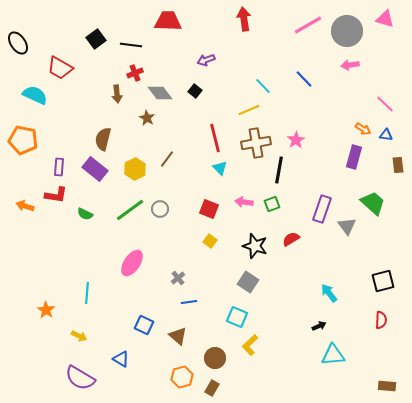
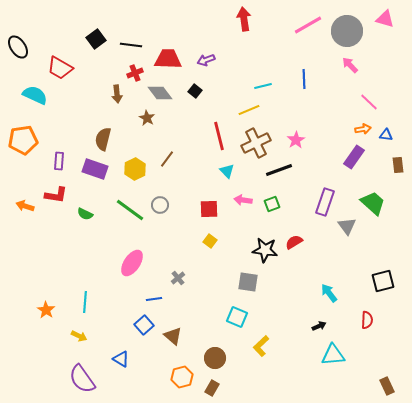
red trapezoid at (168, 21): moved 38 px down
black ellipse at (18, 43): moved 4 px down
pink arrow at (350, 65): rotated 54 degrees clockwise
blue line at (304, 79): rotated 42 degrees clockwise
cyan line at (263, 86): rotated 60 degrees counterclockwise
pink line at (385, 104): moved 16 px left, 2 px up
orange arrow at (363, 129): rotated 42 degrees counterclockwise
red line at (215, 138): moved 4 px right, 2 px up
orange pentagon at (23, 140): rotated 20 degrees counterclockwise
brown cross at (256, 143): rotated 16 degrees counterclockwise
purple rectangle at (354, 157): rotated 20 degrees clockwise
purple rectangle at (59, 167): moved 6 px up
cyan triangle at (220, 168): moved 7 px right, 3 px down
purple rectangle at (95, 169): rotated 20 degrees counterclockwise
black line at (279, 170): rotated 60 degrees clockwise
pink arrow at (244, 202): moved 1 px left, 2 px up
gray circle at (160, 209): moved 4 px up
red square at (209, 209): rotated 24 degrees counterclockwise
purple rectangle at (322, 209): moved 3 px right, 7 px up
green line at (130, 210): rotated 72 degrees clockwise
red semicircle at (291, 239): moved 3 px right, 3 px down
black star at (255, 246): moved 10 px right, 4 px down; rotated 10 degrees counterclockwise
gray square at (248, 282): rotated 25 degrees counterclockwise
cyan line at (87, 293): moved 2 px left, 9 px down
blue line at (189, 302): moved 35 px left, 3 px up
red semicircle at (381, 320): moved 14 px left
blue square at (144, 325): rotated 24 degrees clockwise
brown triangle at (178, 336): moved 5 px left
yellow L-shape at (250, 345): moved 11 px right, 1 px down
purple semicircle at (80, 378): moved 2 px right, 1 px down; rotated 24 degrees clockwise
brown rectangle at (387, 386): rotated 60 degrees clockwise
